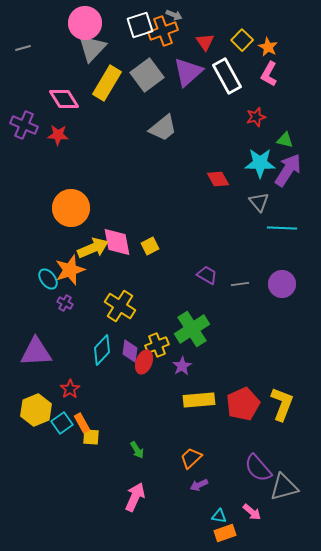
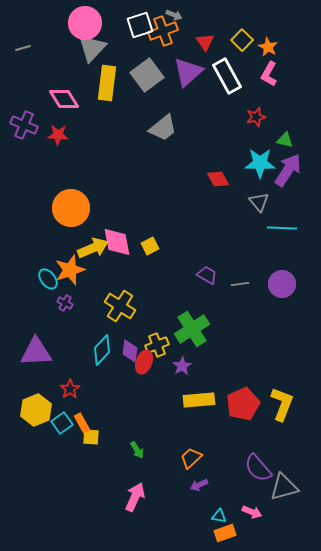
yellow rectangle at (107, 83): rotated 24 degrees counterclockwise
pink arrow at (252, 512): rotated 18 degrees counterclockwise
